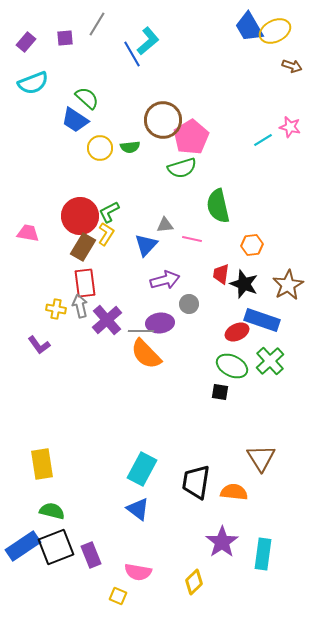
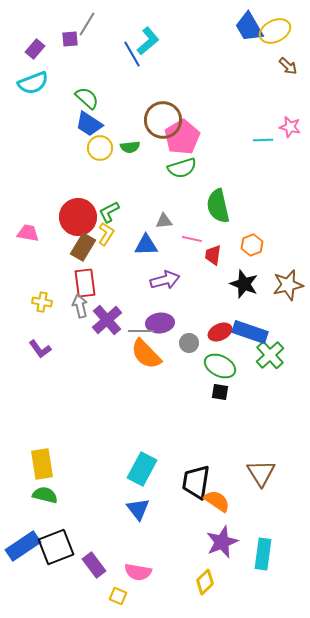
gray line at (97, 24): moved 10 px left
purple square at (65, 38): moved 5 px right, 1 px down
purple rectangle at (26, 42): moved 9 px right, 7 px down
brown arrow at (292, 66): moved 4 px left; rotated 24 degrees clockwise
blue trapezoid at (75, 120): moved 14 px right, 4 px down
pink pentagon at (191, 137): moved 9 px left
cyan line at (263, 140): rotated 30 degrees clockwise
red circle at (80, 216): moved 2 px left, 1 px down
gray triangle at (165, 225): moved 1 px left, 4 px up
blue triangle at (146, 245): rotated 45 degrees clockwise
orange hexagon at (252, 245): rotated 15 degrees counterclockwise
red trapezoid at (221, 274): moved 8 px left, 19 px up
brown star at (288, 285): rotated 16 degrees clockwise
gray circle at (189, 304): moved 39 px down
yellow cross at (56, 309): moved 14 px left, 7 px up
blue rectangle at (262, 320): moved 12 px left, 12 px down
red ellipse at (237, 332): moved 17 px left
purple L-shape at (39, 345): moved 1 px right, 4 px down
green cross at (270, 361): moved 6 px up
green ellipse at (232, 366): moved 12 px left
brown triangle at (261, 458): moved 15 px down
orange semicircle at (234, 492): moved 17 px left, 9 px down; rotated 28 degrees clockwise
blue triangle at (138, 509): rotated 15 degrees clockwise
green semicircle at (52, 511): moved 7 px left, 16 px up
purple star at (222, 542): rotated 12 degrees clockwise
purple rectangle at (91, 555): moved 3 px right, 10 px down; rotated 15 degrees counterclockwise
yellow diamond at (194, 582): moved 11 px right
